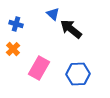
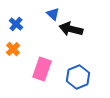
blue cross: rotated 24 degrees clockwise
black arrow: rotated 25 degrees counterclockwise
pink rectangle: moved 3 px right, 1 px down; rotated 10 degrees counterclockwise
blue hexagon: moved 3 px down; rotated 20 degrees counterclockwise
